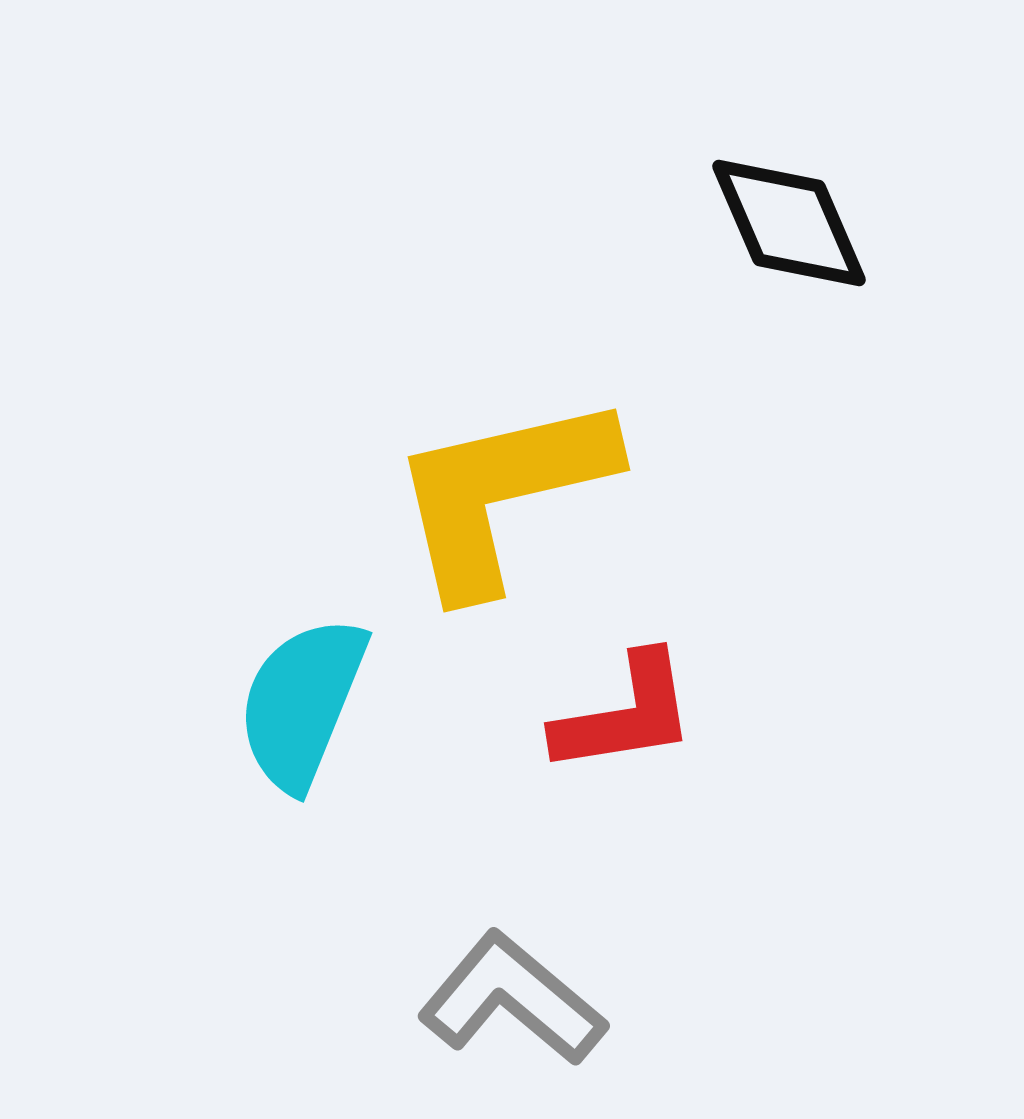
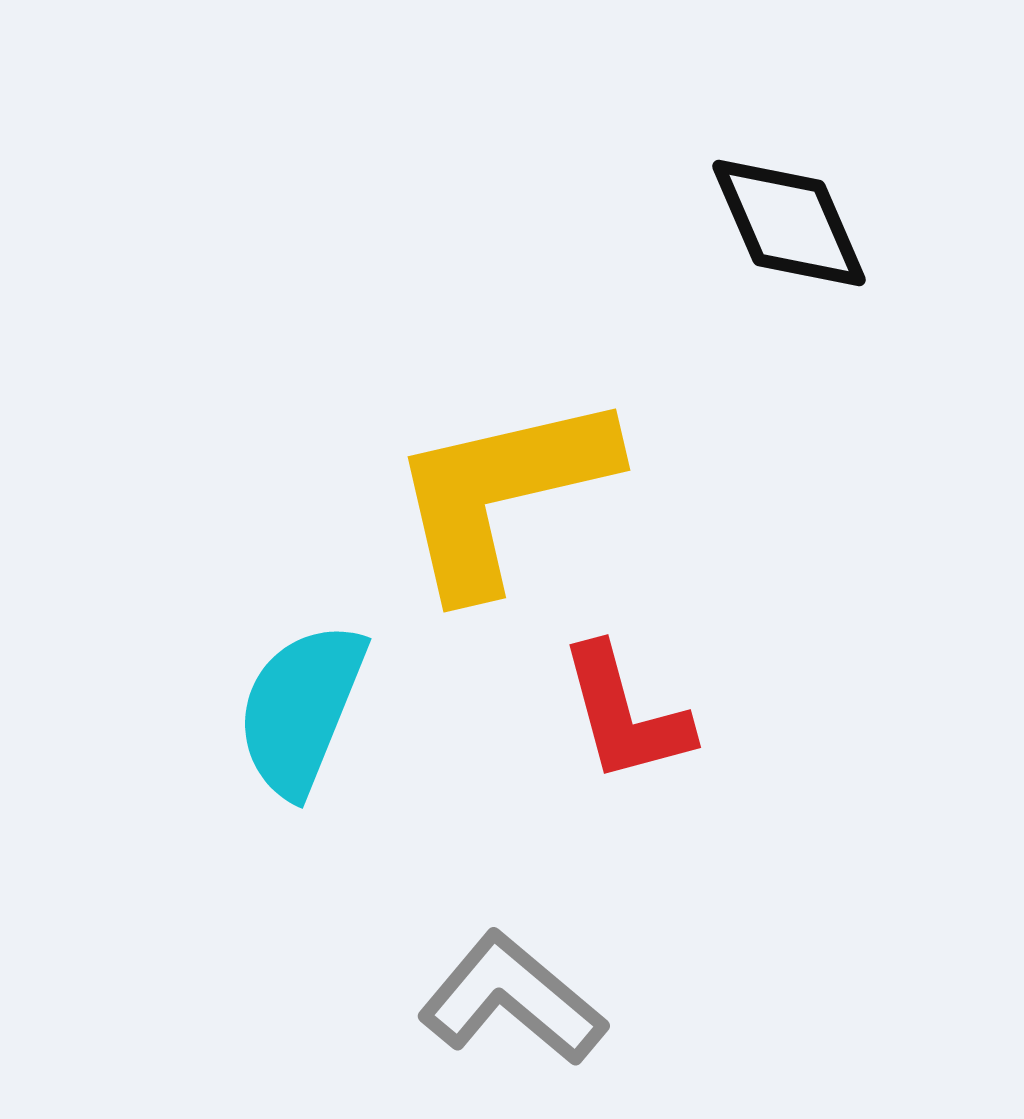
cyan semicircle: moved 1 px left, 6 px down
red L-shape: rotated 84 degrees clockwise
